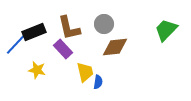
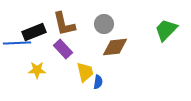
brown L-shape: moved 5 px left, 4 px up
blue line: rotated 44 degrees clockwise
yellow star: rotated 12 degrees counterclockwise
